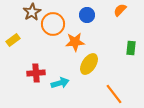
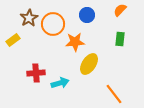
brown star: moved 3 px left, 6 px down
green rectangle: moved 11 px left, 9 px up
